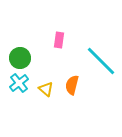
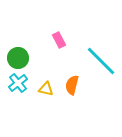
pink rectangle: rotated 35 degrees counterclockwise
green circle: moved 2 px left
cyan cross: moved 1 px left
yellow triangle: rotated 28 degrees counterclockwise
